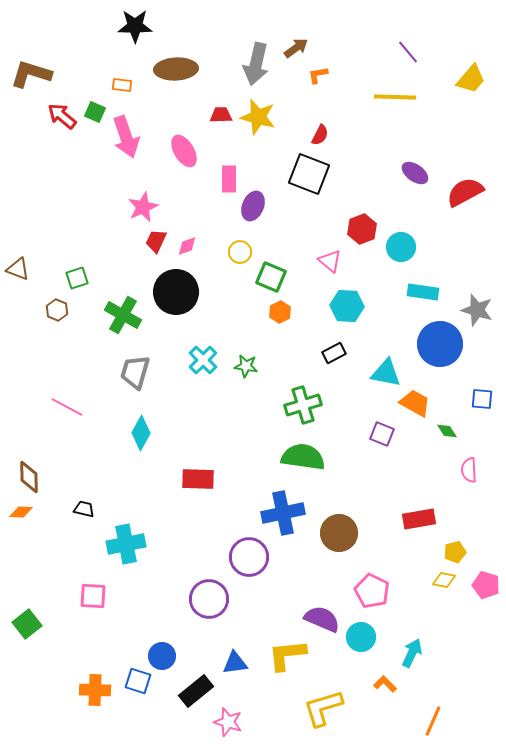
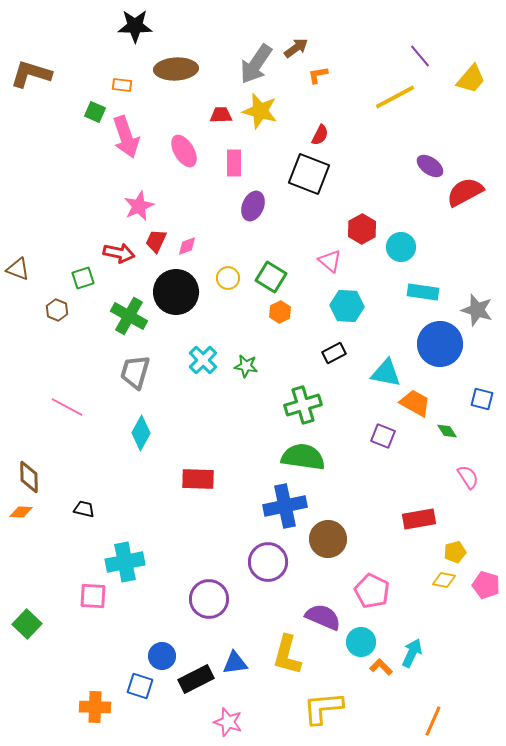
purple line at (408, 52): moved 12 px right, 4 px down
gray arrow at (256, 64): rotated 21 degrees clockwise
yellow line at (395, 97): rotated 30 degrees counterclockwise
red arrow at (62, 116): moved 57 px right, 137 px down; rotated 152 degrees clockwise
yellow star at (258, 117): moved 2 px right, 6 px up
purple ellipse at (415, 173): moved 15 px right, 7 px up
pink rectangle at (229, 179): moved 5 px right, 16 px up
pink star at (143, 207): moved 4 px left, 1 px up
red hexagon at (362, 229): rotated 8 degrees counterclockwise
yellow circle at (240, 252): moved 12 px left, 26 px down
green square at (271, 277): rotated 8 degrees clockwise
green square at (77, 278): moved 6 px right
green cross at (123, 315): moved 6 px right, 1 px down
blue square at (482, 399): rotated 10 degrees clockwise
purple square at (382, 434): moved 1 px right, 2 px down
pink semicircle at (469, 470): moved 1 px left, 7 px down; rotated 150 degrees clockwise
blue cross at (283, 513): moved 2 px right, 7 px up
brown circle at (339, 533): moved 11 px left, 6 px down
cyan cross at (126, 544): moved 1 px left, 18 px down
purple circle at (249, 557): moved 19 px right, 5 px down
purple semicircle at (322, 619): moved 1 px right, 2 px up
green square at (27, 624): rotated 8 degrees counterclockwise
cyan circle at (361, 637): moved 5 px down
yellow L-shape at (287, 655): rotated 69 degrees counterclockwise
blue square at (138, 681): moved 2 px right, 5 px down
orange L-shape at (385, 684): moved 4 px left, 17 px up
orange cross at (95, 690): moved 17 px down
black rectangle at (196, 691): moved 12 px up; rotated 12 degrees clockwise
yellow L-shape at (323, 708): rotated 12 degrees clockwise
